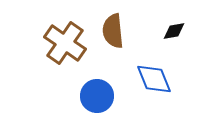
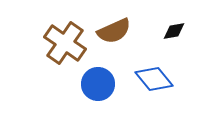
brown semicircle: moved 1 px right; rotated 108 degrees counterclockwise
blue diamond: rotated 18 degrees counterclockwise
blue circle: moved 1 px right, 12 px up
